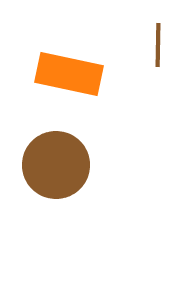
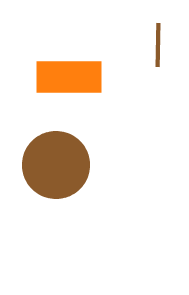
orange rectangle: moved 3 px down; rotated 12 degrees counterclockwise
